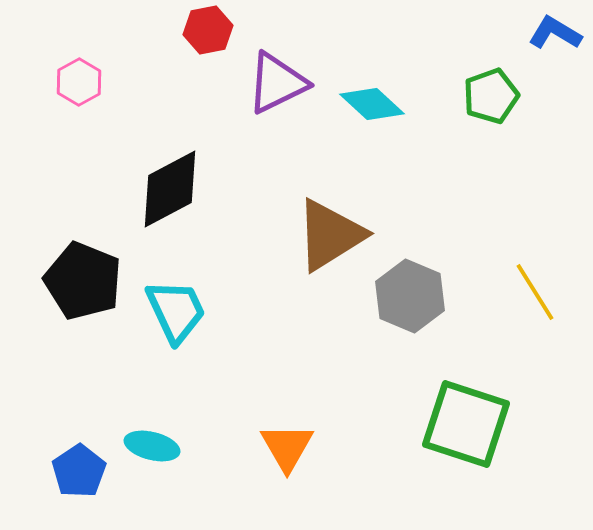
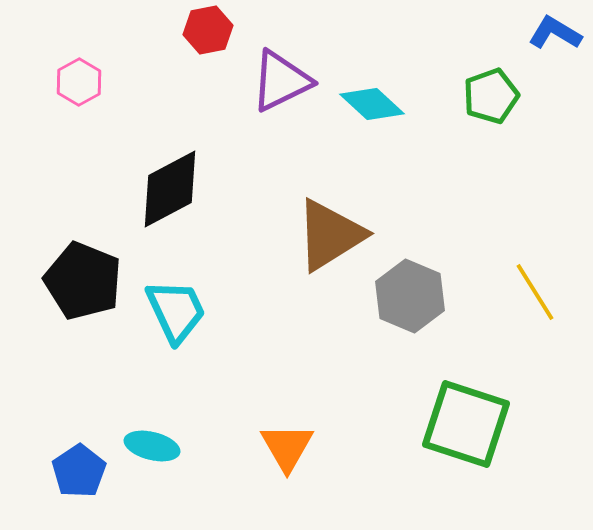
purple triangle: moved 4 px right, 2 px up
